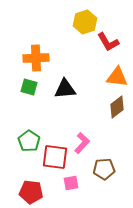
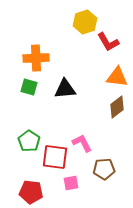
pink L-shape: rotated 70 degrees counterclockwise
